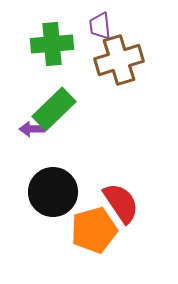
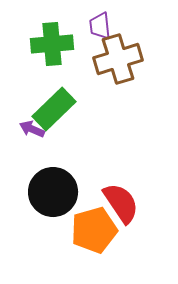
brown cross: moved 1 px left, 1 px up
purple arrow: rotated 25 degrees clockwise
